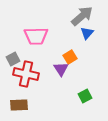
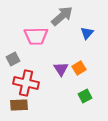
gray arrow: moved 20 px left
orange square: moved 9 px right, 11 px down
red cross: moved 9 px down
